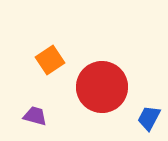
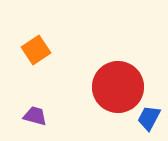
orange square: moved 14 px left, 10 px up
red circle: moved 16 px right
